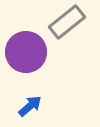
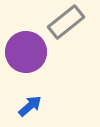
gray rectangle: moved 1 px left
